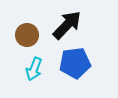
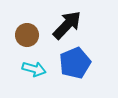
blue pentagon: rotated 16 degrees counterclockwise
cyan arrow: rotated 95 degrees counterclockwise
